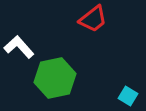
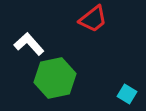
white L-shape: moved 10 px right, 3 px up
cyan square: moved 1 px left, 2 px up
